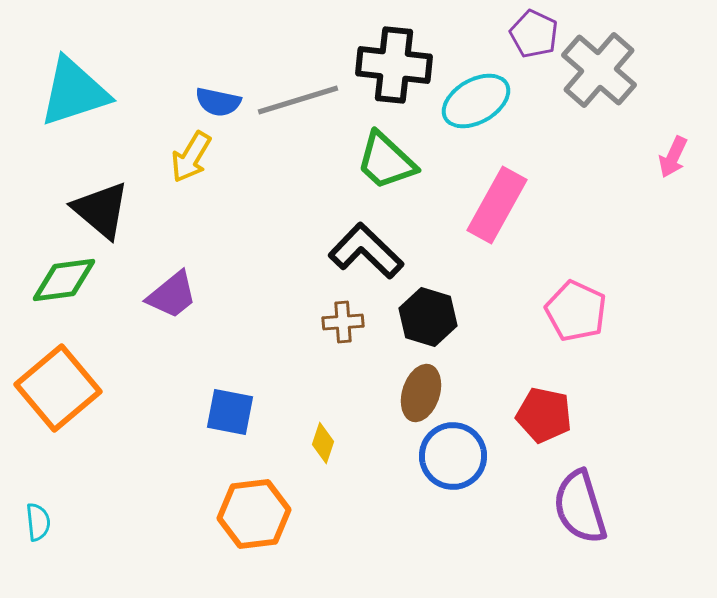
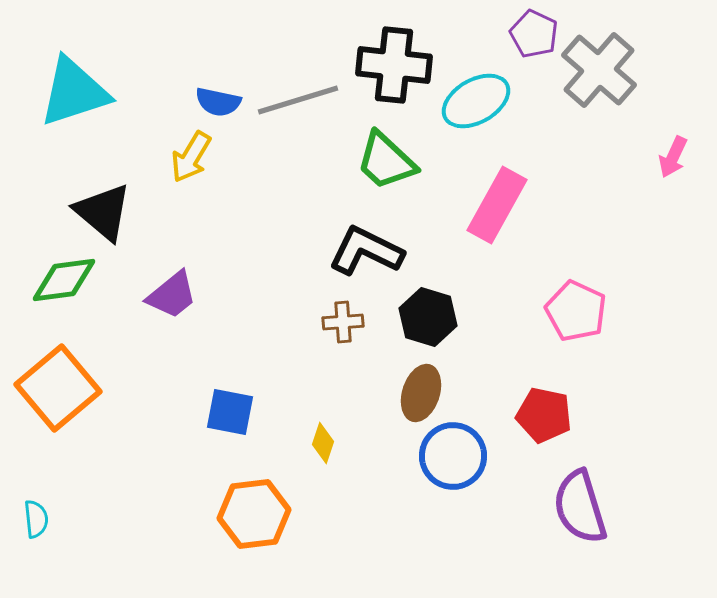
black triangle: moved 2 px right, 2 px down
black L-shape: rotated 18 degrees counterclockwise
cyan semicircle: moved 2 px left, 3 px up
